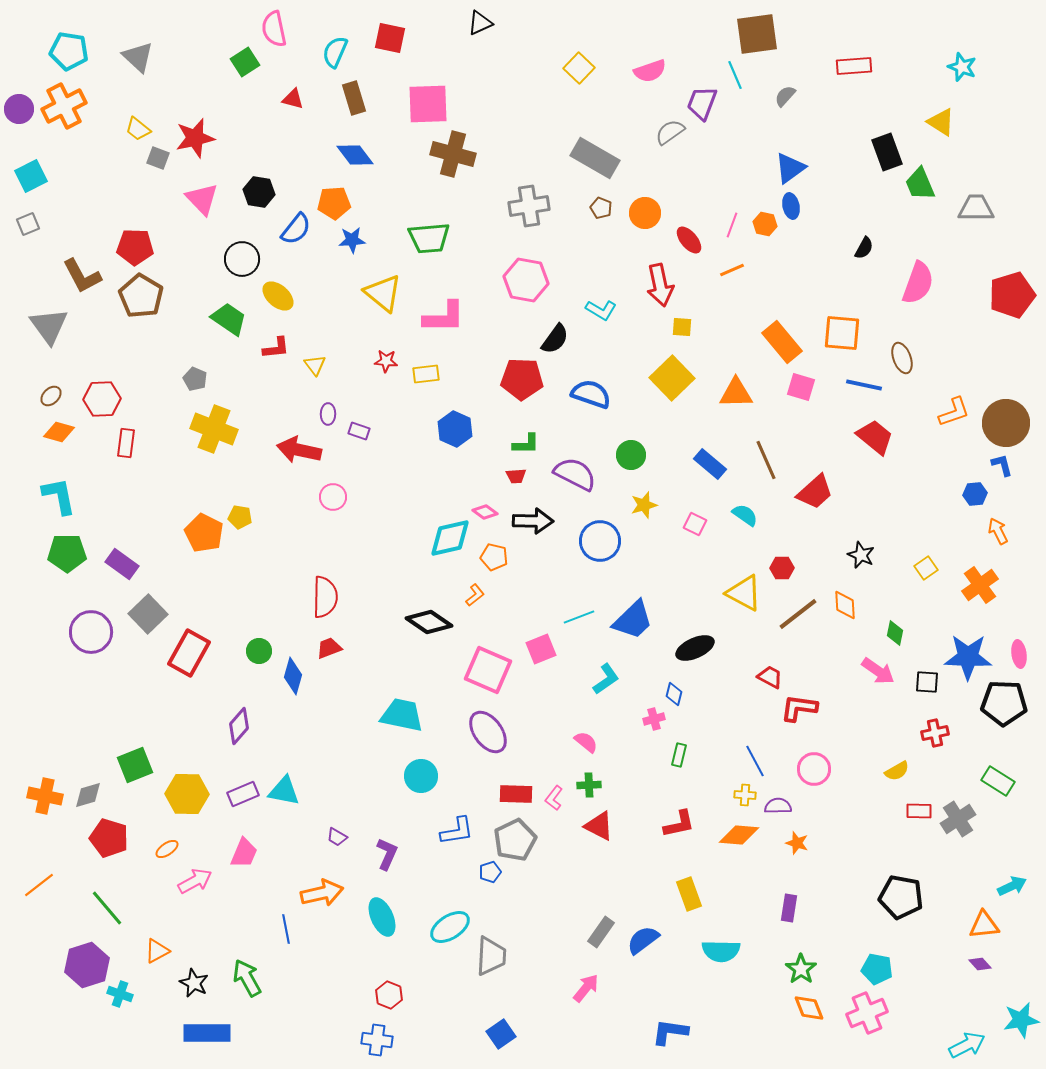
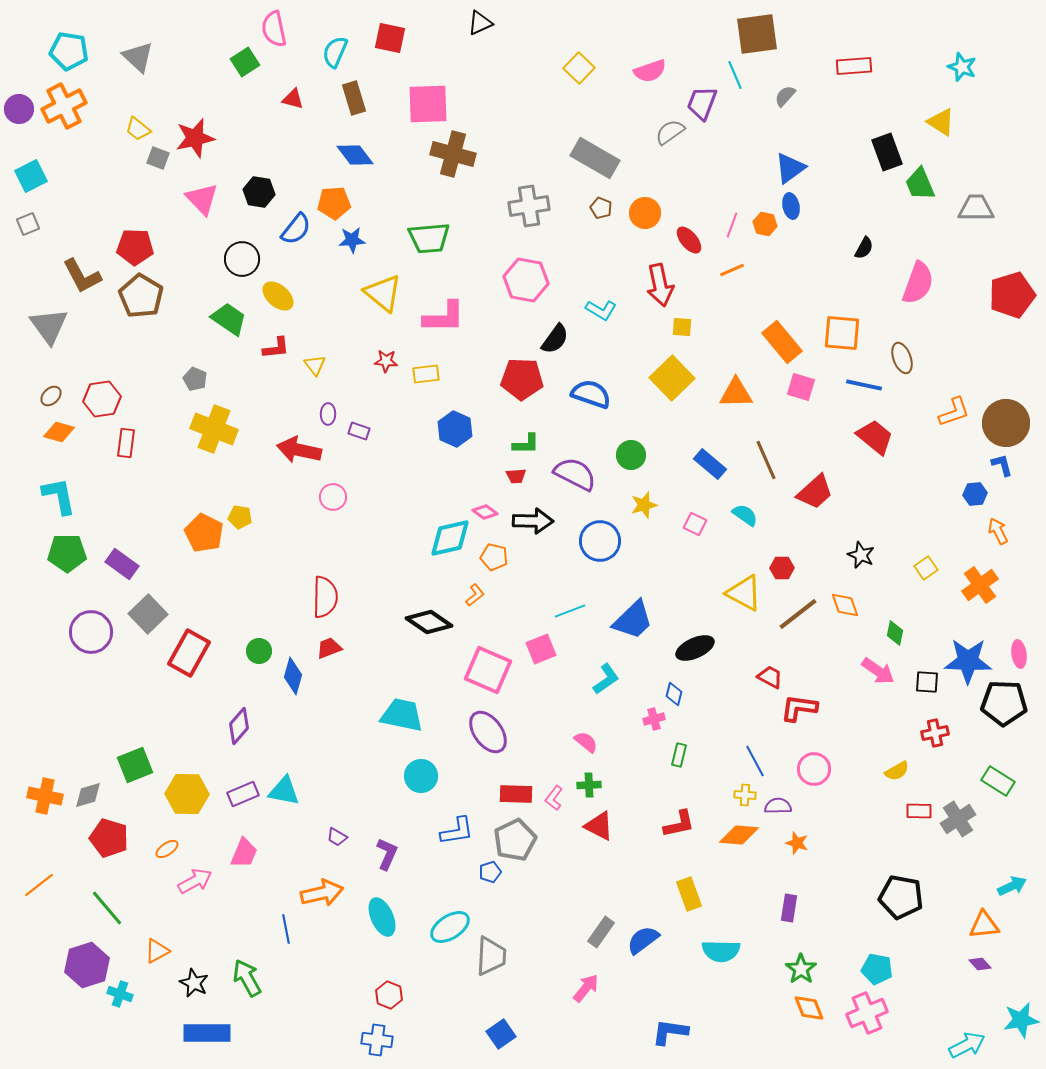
red hexagon at (102, 399): rotated 6 degrees counterclockwise
orange diamond at (845, 605): rotated 16 degrees counterclockwise
cyan line at (579, 617): moved 9 px left, 6 px up
blue star at (968, 657): moved 4 px down
